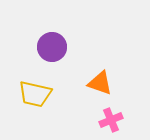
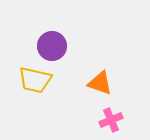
purple circle: moved 1 px up
yellow trapezoid: moved 14 px up
